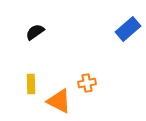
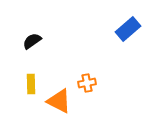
black semicircle: moved 3 px left, 9 px down
